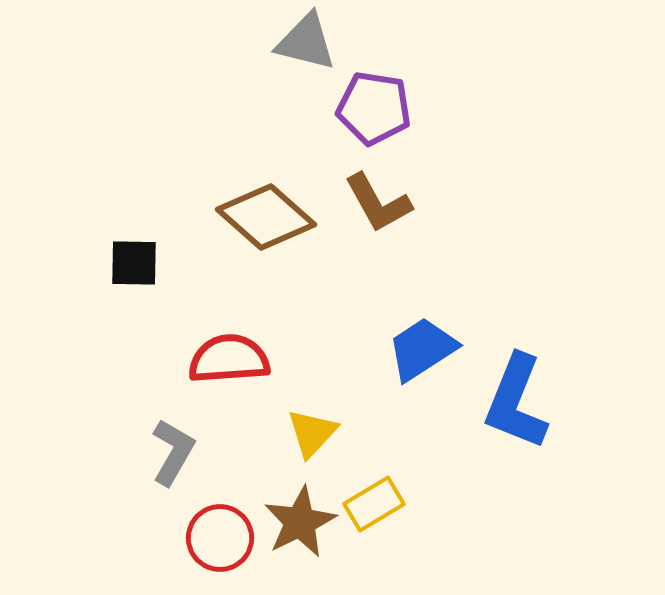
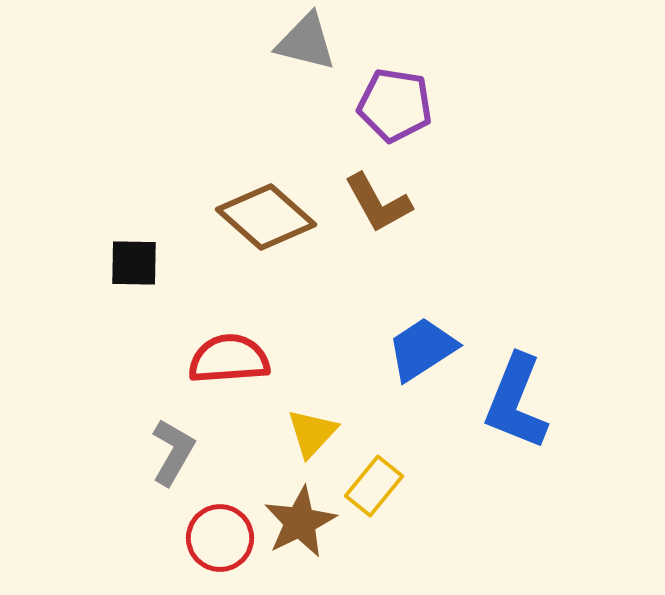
purple pentagon: moved 21 px right, 3 px up
yellow rectangle: moved 18 px up; rotated 20 degrees counterclockwise
